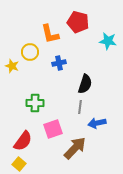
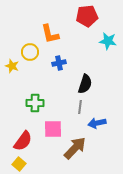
red pentagon: moved 9 px right, 6 px up; rotated 20 degrees counterclockwise
pink square: rotated 18 degrees clockwise
